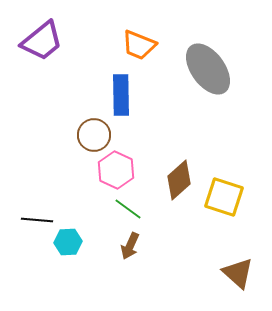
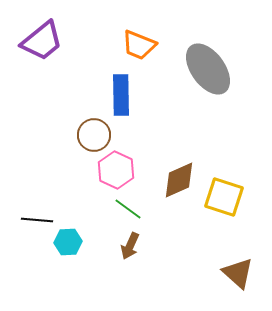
brown diamond: rotated 18 degrees clockwise
